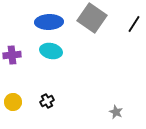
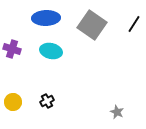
gray square: moved 7 px down
blue ellipse: moved 3 px left, 4 px up
purple cross: moved 6 px up; rotated 24 degrees clockwise
gray star: moved 1 px right
